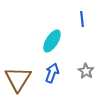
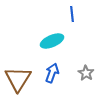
blue line: moved 10 px left, 5 px up
cyan ellipse: rotated 35 degrees clockwise
gray star: moved 2 px down
